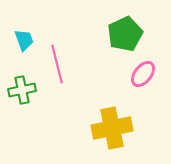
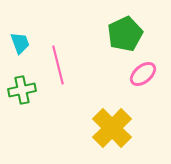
cyan trapezoid: moved 4 px left, 3 px down
pink line: moved 1 px right, 1 px down
pink ellipse: rotated 12 degrees clockwise
yellow cross: rotated 33 degrees counterclockwise
